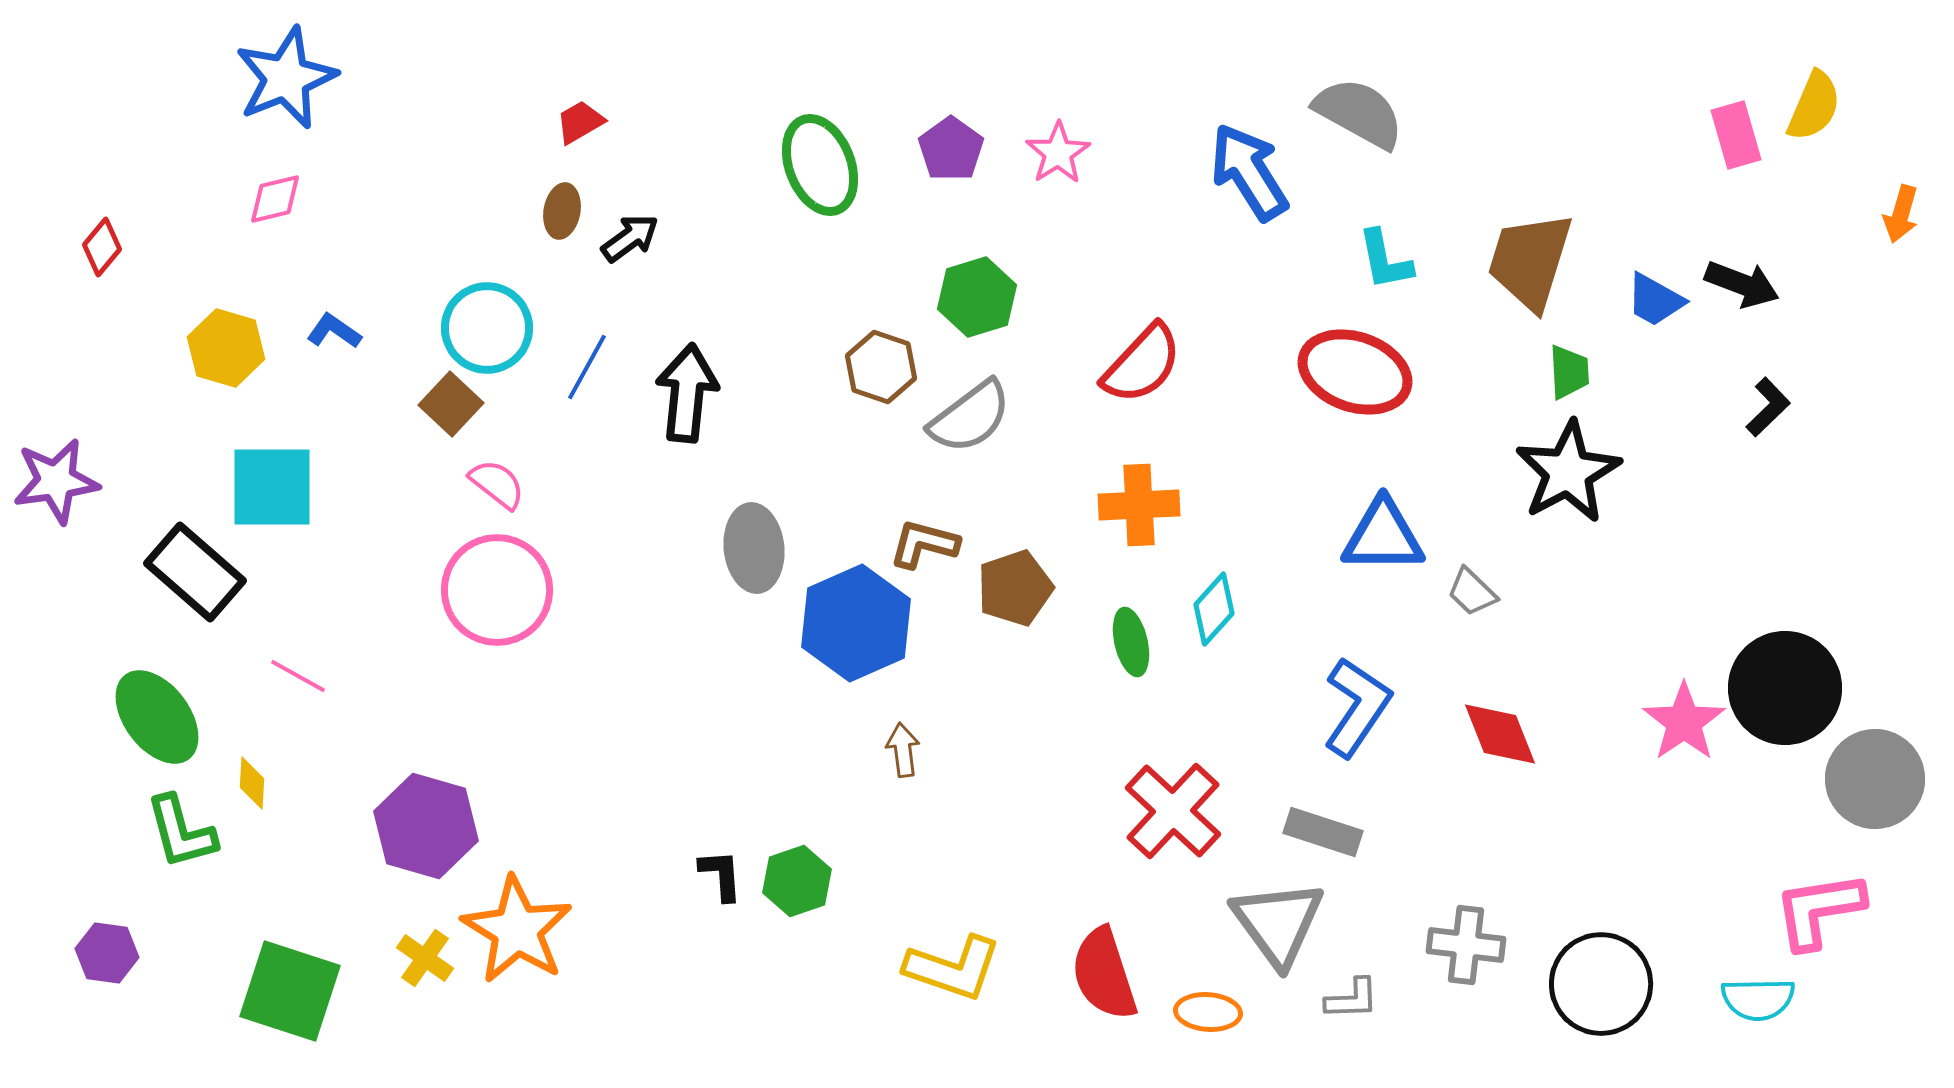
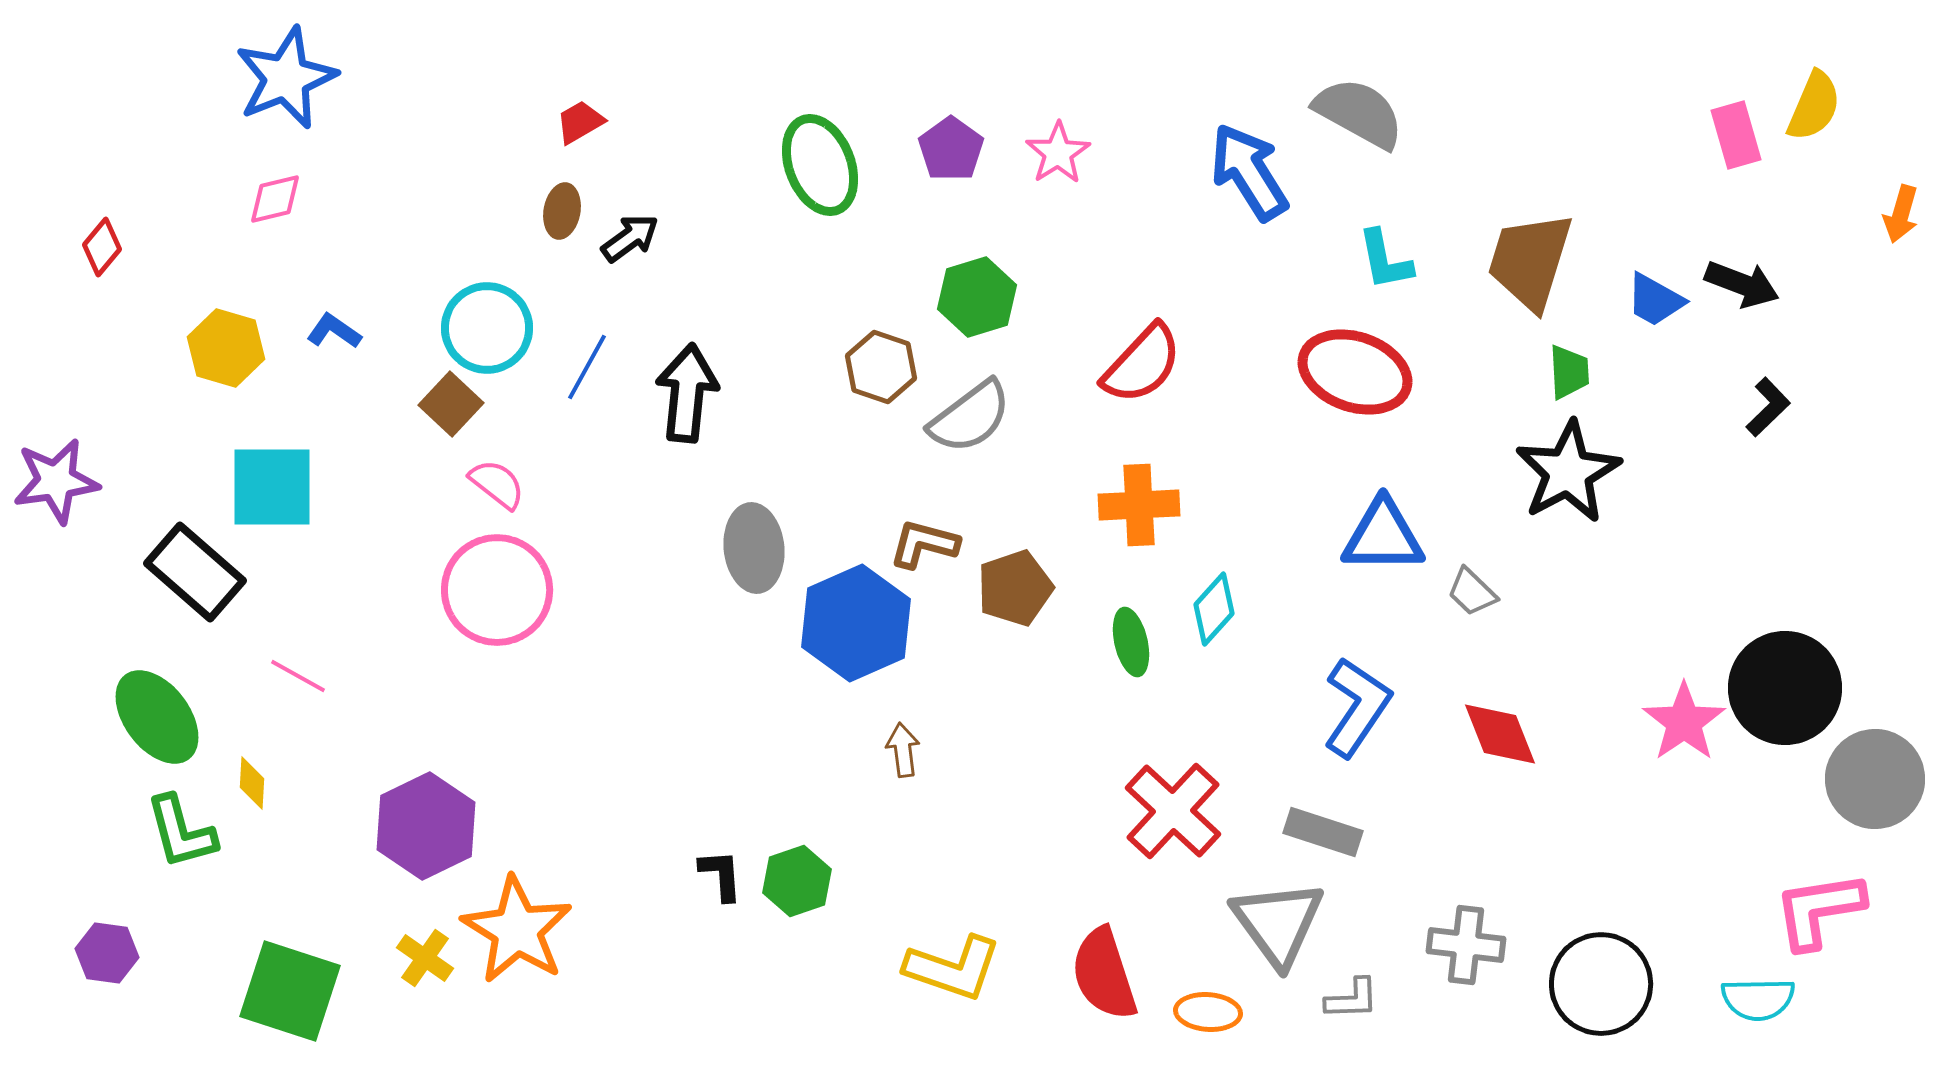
purple hexagon at (426, 826): rotated 18 degrees clockwise
